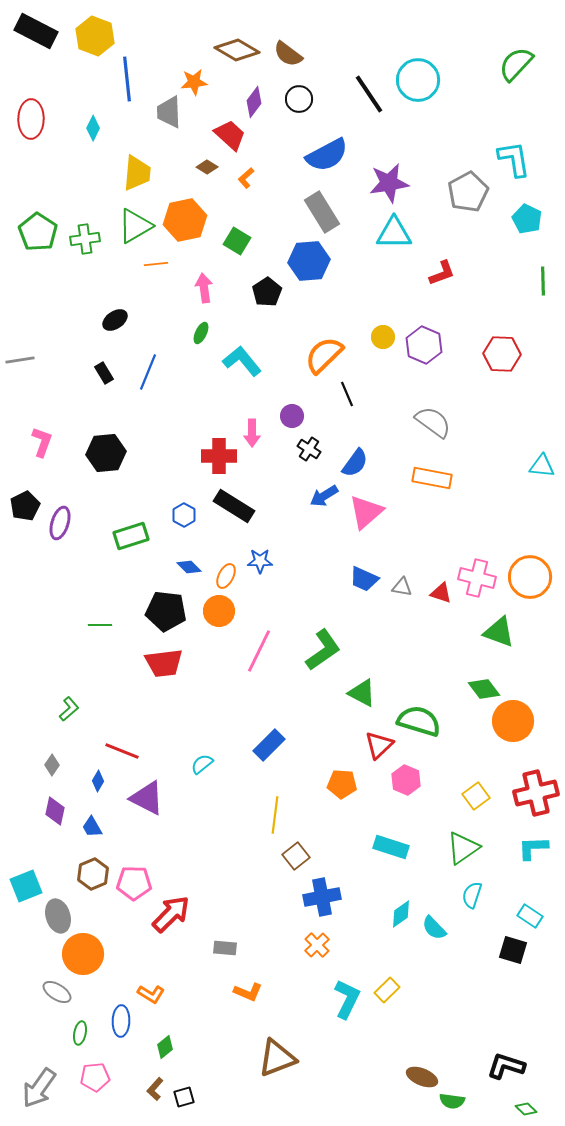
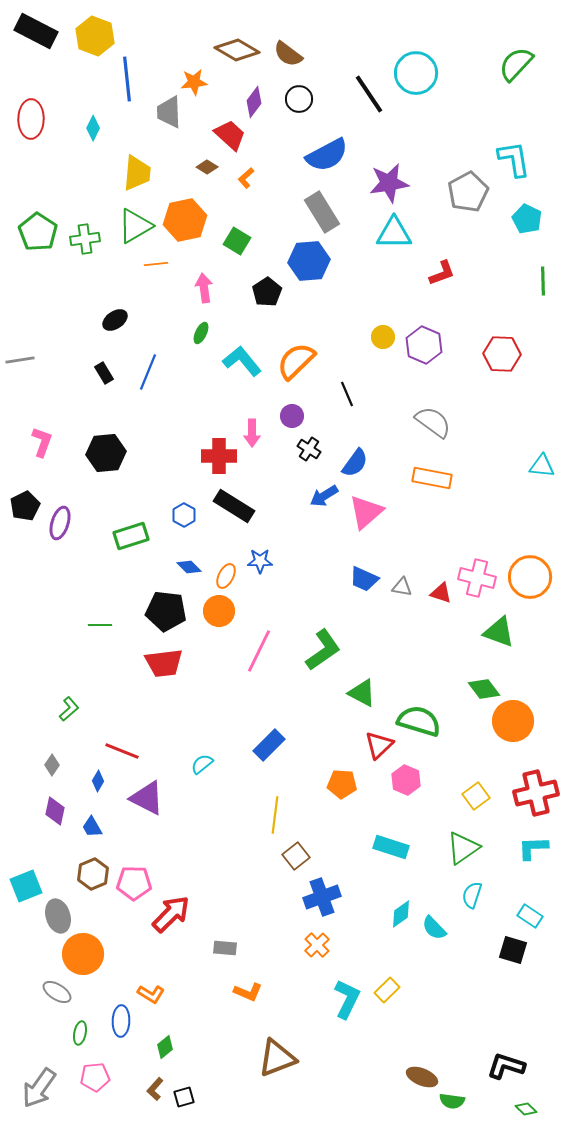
cyan circle at (418, 80): moved 2 px left, 7 px up
orange semicircle at (324, 355): moved 28 px left, 6 px down
blue cross at (322, 897): rotated 9 degrees counterclockwise
